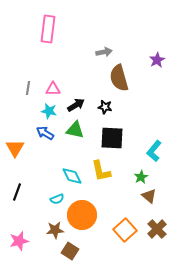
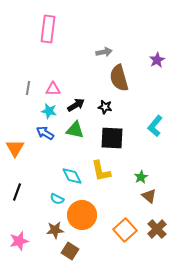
cyan L-shape: moved 1 px right, 25 px up
cyan semicircle: rotated 48 degrees clockwise
